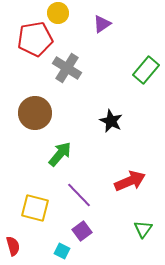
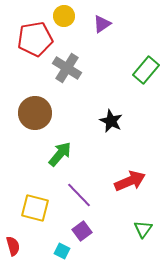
yellow circle: moved 6 px right, 3 px down
